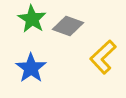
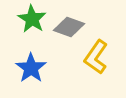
gray diamond: moved 1 px right, 1 px down
yellow L-shape: moved 7 px left; rotated 12 degrees counterclockwise
